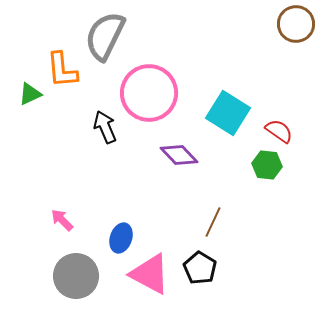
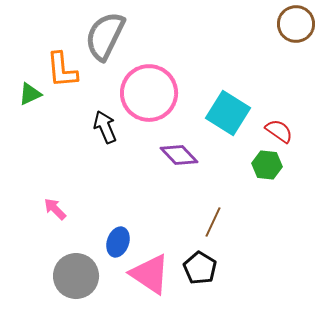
pink arrow: moved 7 px left, 11 px up
blue ellipse: moved 3 px left, 4 px down
pink triangle: rotated 6 degrees clockwise
